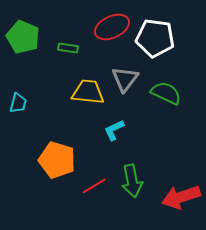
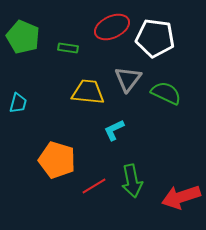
gray triangle: moved 3 px right
